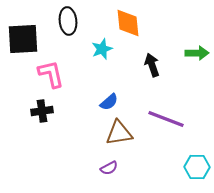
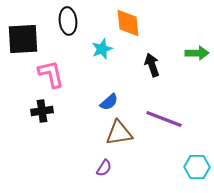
purple line: moved 2 px left
purple semicircle: moved 5 px left; rotated 30 degrees counterclockwise
